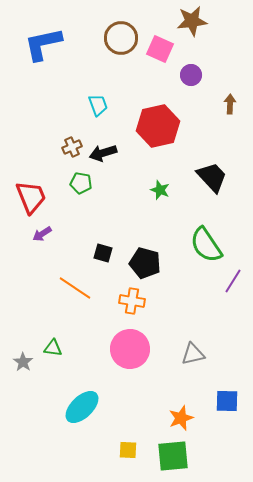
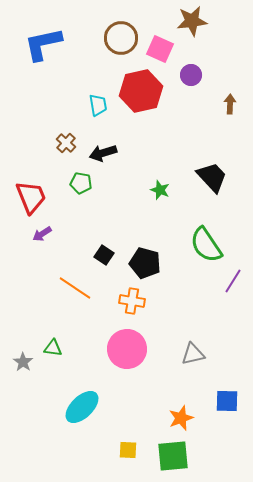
cyan trapezoid: rotated 10 degrees clockwise
red hexagon: moved 17 px left, 35 px up
brown cross: moved 6 px left, 4 px up; rotated 24 degrees counterclockwise
black square: moved 1 px right, 2 px down; rotated 18 degrees clockwise
pink circle: moved 3 px left
